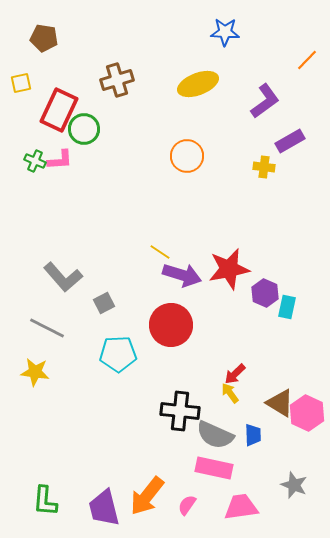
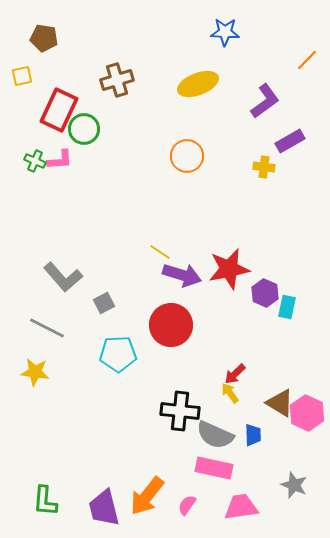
yellow square: moved 1 px right, 7 px up
